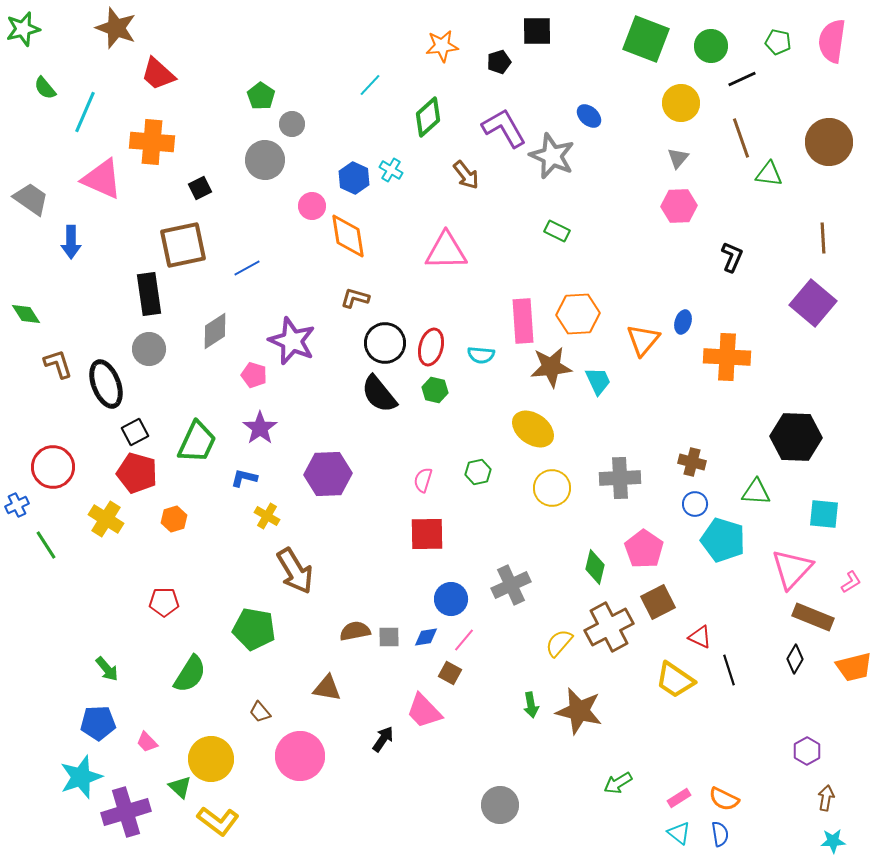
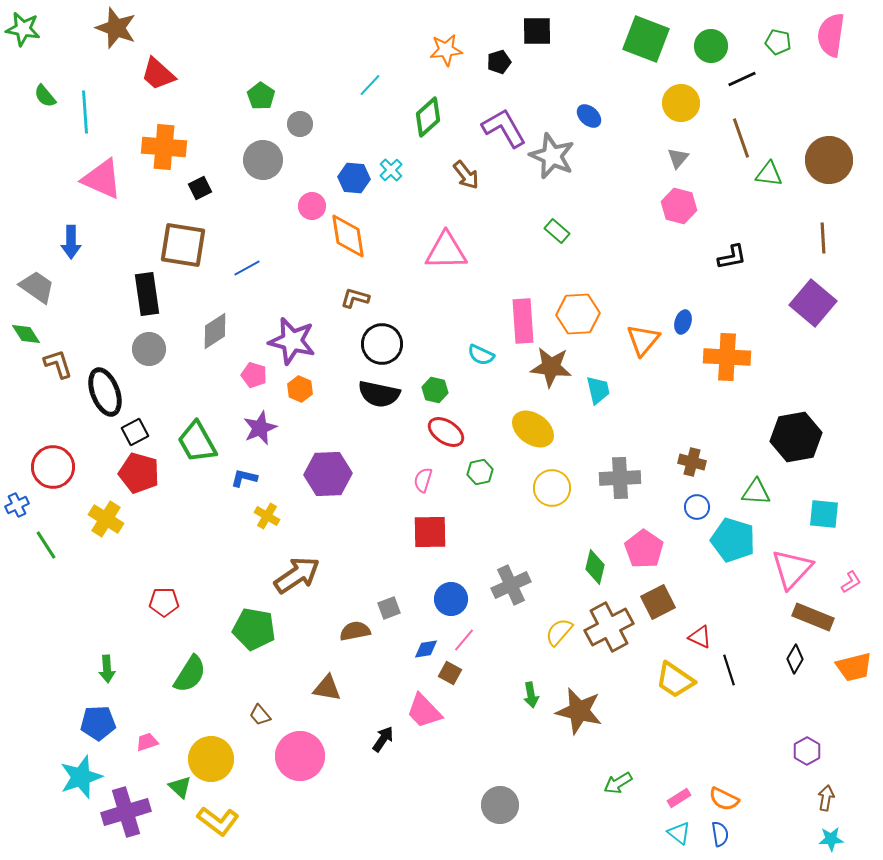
green star at (23, 29): rotated 24 degrees clockwise
pink semicircle at (832, 41): moved 1 px left, 6 px up
orange star at (442, 46): moved 4 px right, 4 px down
green semicircle at (45, 88): moved 8 px down
cyan line at (85, 112): rotated 27 degrees counterclockwise
gray circle at (292, 124): moved 8 px right
orange cross at (152, 142): moved 12 px right, 5 px down
brown circle at (829, 142): moved 18 px down
gray circle at (265, 160): moved 2 px left
cyan cross at (391, 170): rotated 15 degrees clockwise
blue hexagon at (354, 178): rotated 20 degrees counterclockwise
gray trapezoid at (31, 199): moved 6 px right, 88 px down
pink hexagon at (679, 206): rotated 16 degrees clockwise
green rectangle at (557, 231): rotated 15 degrees clockwise
brown square at (183, 245): rotated 21 degrees clockwise
black L-shape at (732, 257): rotated 56 degrees clockwise
black rectangle at (149, 294): moved 2 px left
green diamond at (26, 314): moved 20 px down
purple star at (292, 341): rotated 9 degrees counterclockwise
black circle at (385, 343): moved 3 px left, 1 px down
red ellipse at (431, 347): moved 15 px right, 85 px down; rotated 72 degrees counterclockwise
cyan semicircle at (481, 355): rotated 20 degrees clockwise
brown star at (551, 367): rotated 12 degrees clockwise
cyan trapezoid at (598, 381): moved 9 px down; rotated 12 degrees clockwise
black ellipse at (106, 384): moved 1 px left, 8 px down
black semicircle at (379, 394): rotated 39 degrees counterclockwise
purple star at (260, 428): rotated 12 degrees clockwise
black hexagon at (796, 437): rotated 12 degrees counterclockwise
green trapezoid at (197, 442): rotated 126 degrees clockwise
green hexagon at (478, 472): moved 2 px right
red pentagon at (137, 473): moved 2 px right
blue circle at (695, 504): moved 2 px right, 3 px down
orange hexagon at (174, 519): moved 126 px right, 130 px up; rotated 20 degrees counterclockwise
red square at (427, 534): moved 3 px right, 2 px up
cyan pentagon at (723, 540): moved 10 px right
brown arrow at (295, 571): moved 2 px right, 4 px down; rotated 93 degrees counterclockwise
gray square at (389, 637): moved 29 px up; rotated 20 degrees counterclockwise
blue diamond at (426, 637): moved 12 px down
yellow semicircle at (559, 643): moved 11 px up
green arrow at (107, 669): rotated 36 degrees clockwise
green arrow at (531, 705): moved 10 px up
brown trapezoid at (260, 712): moved 3 px down
pink trapezoid at (147, 742): rotated 115 degrees clockwise
cyan star at (833, 841): moved 2 px left, 2 px up
